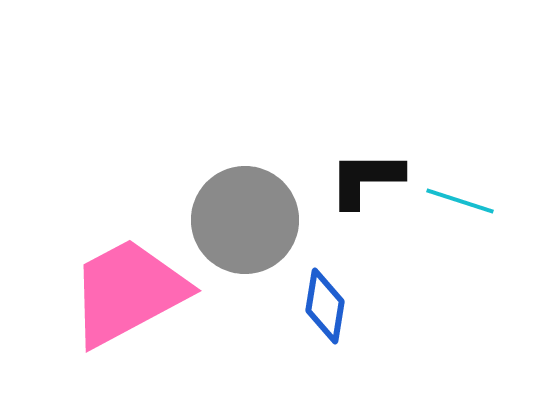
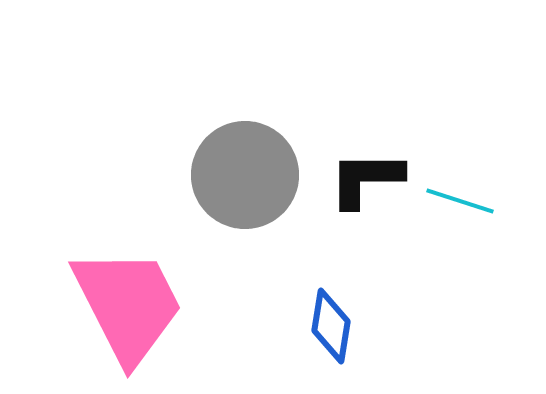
gray circle: moved 45 px up
pink trapezoid: moved 13 px down; rotated 91 degrees clockwise
blue diamond: moved 6 px right, 20 px down
